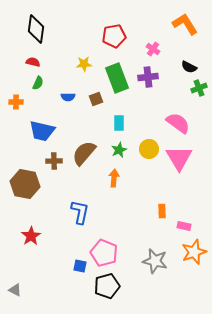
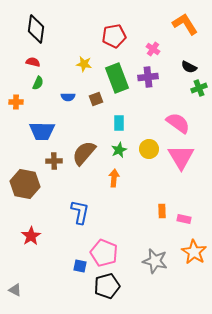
yellow star: rotated 14 degrees clockwise
blue trapezoid: rotated 12 degrees counterclockwise
pink triangle: moved 2 px right, 1 px up
pink rectangle: moved 7 px up
orange star: rotated 20 degrees counterclockwise
